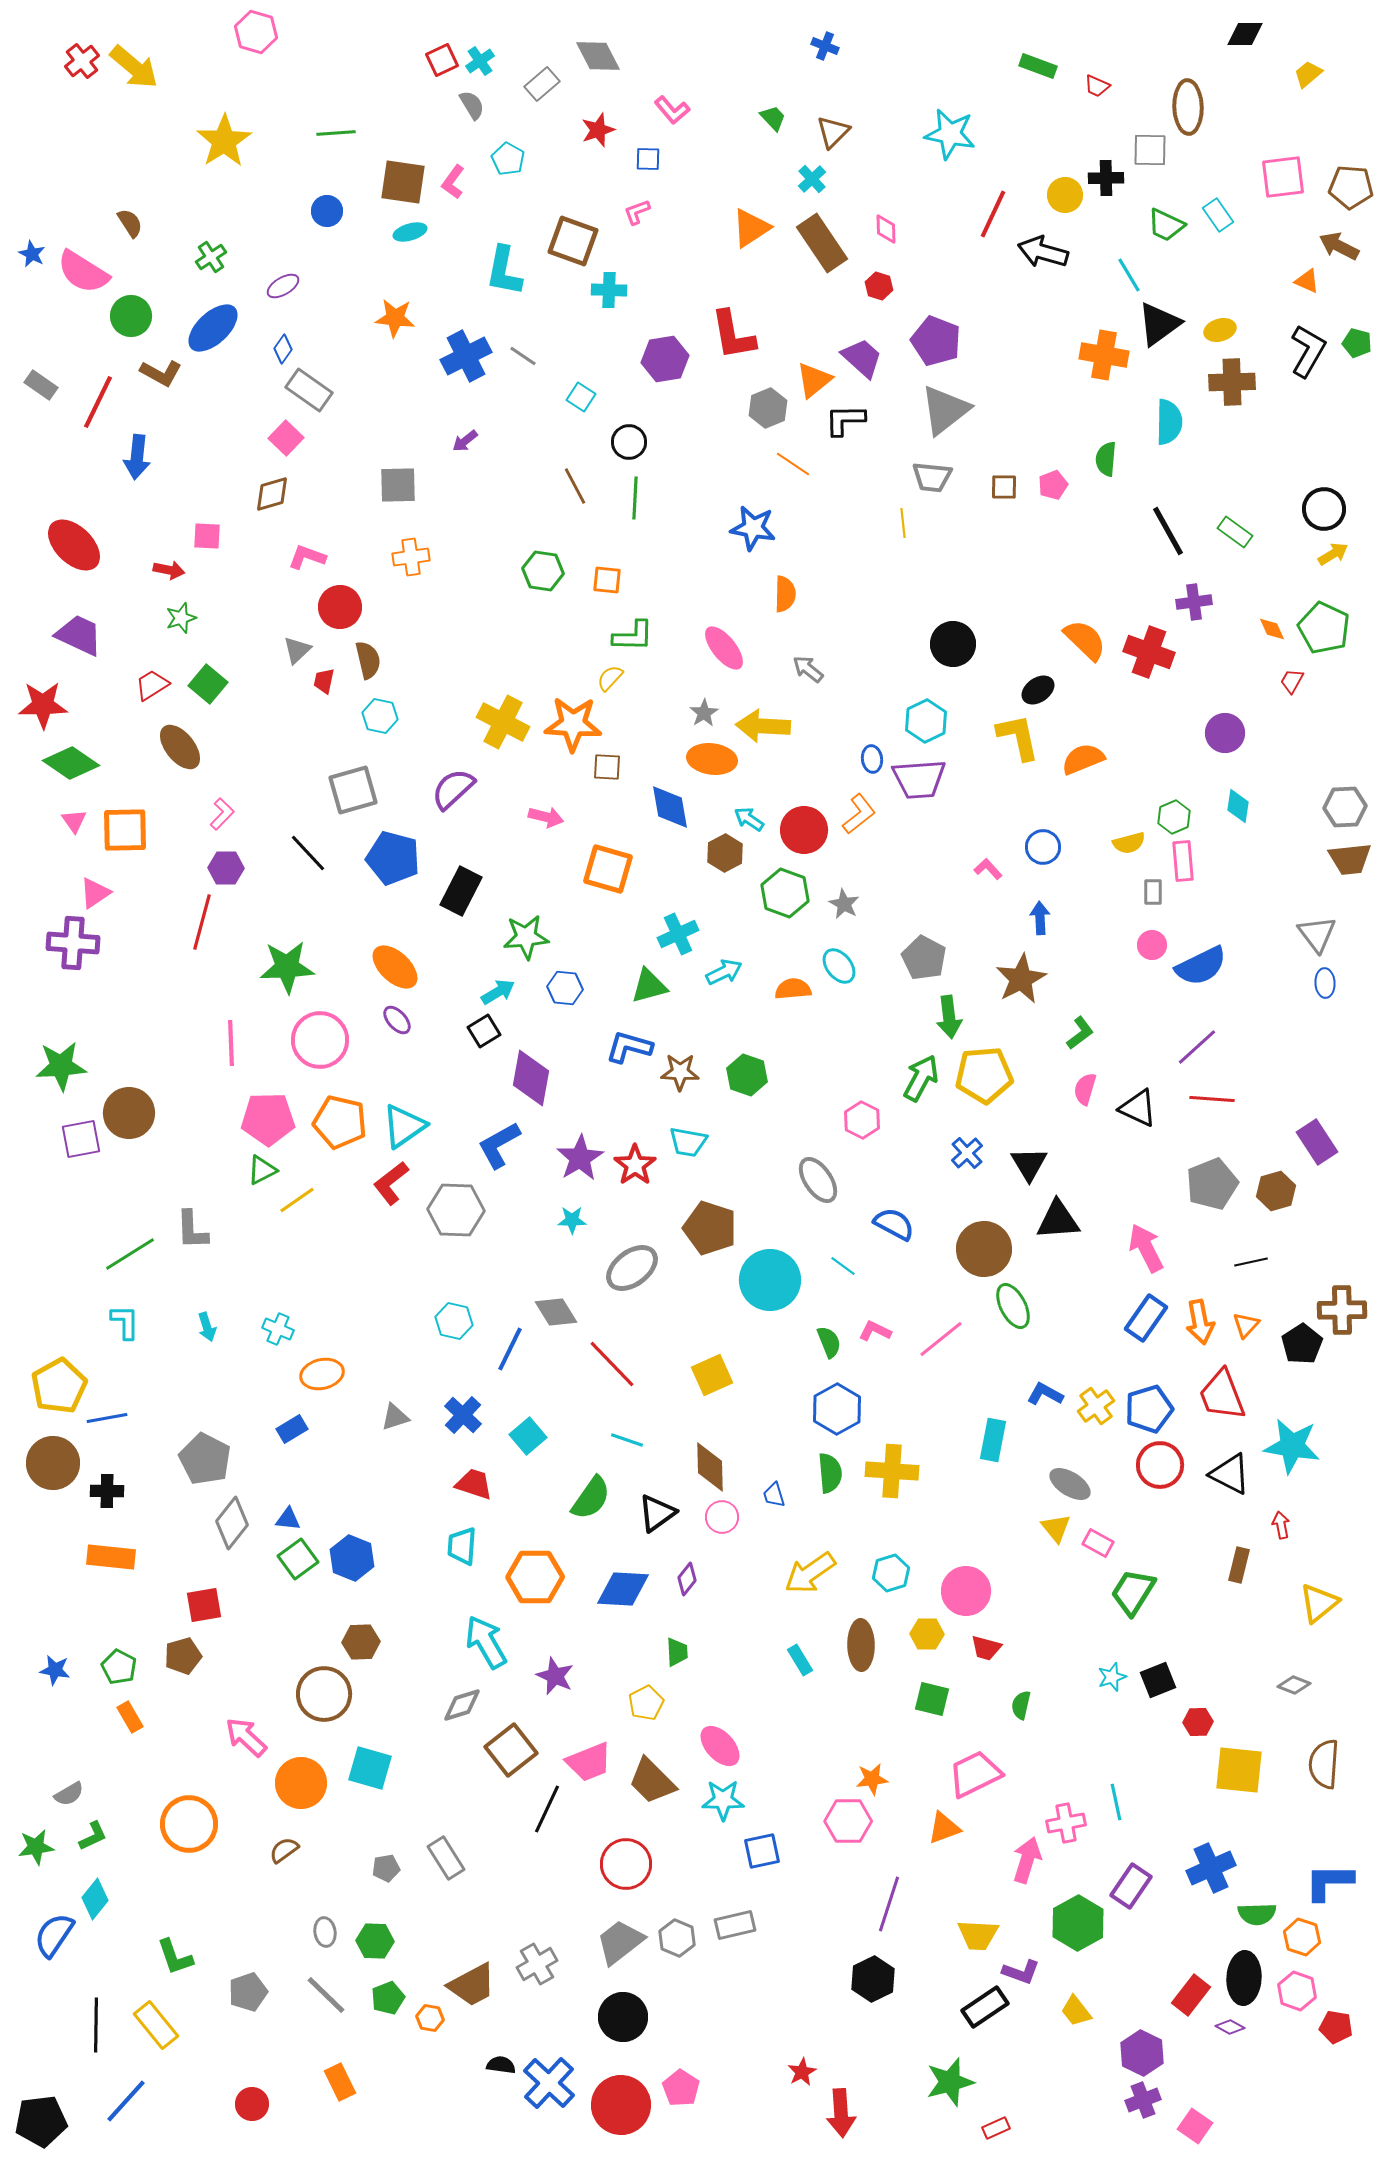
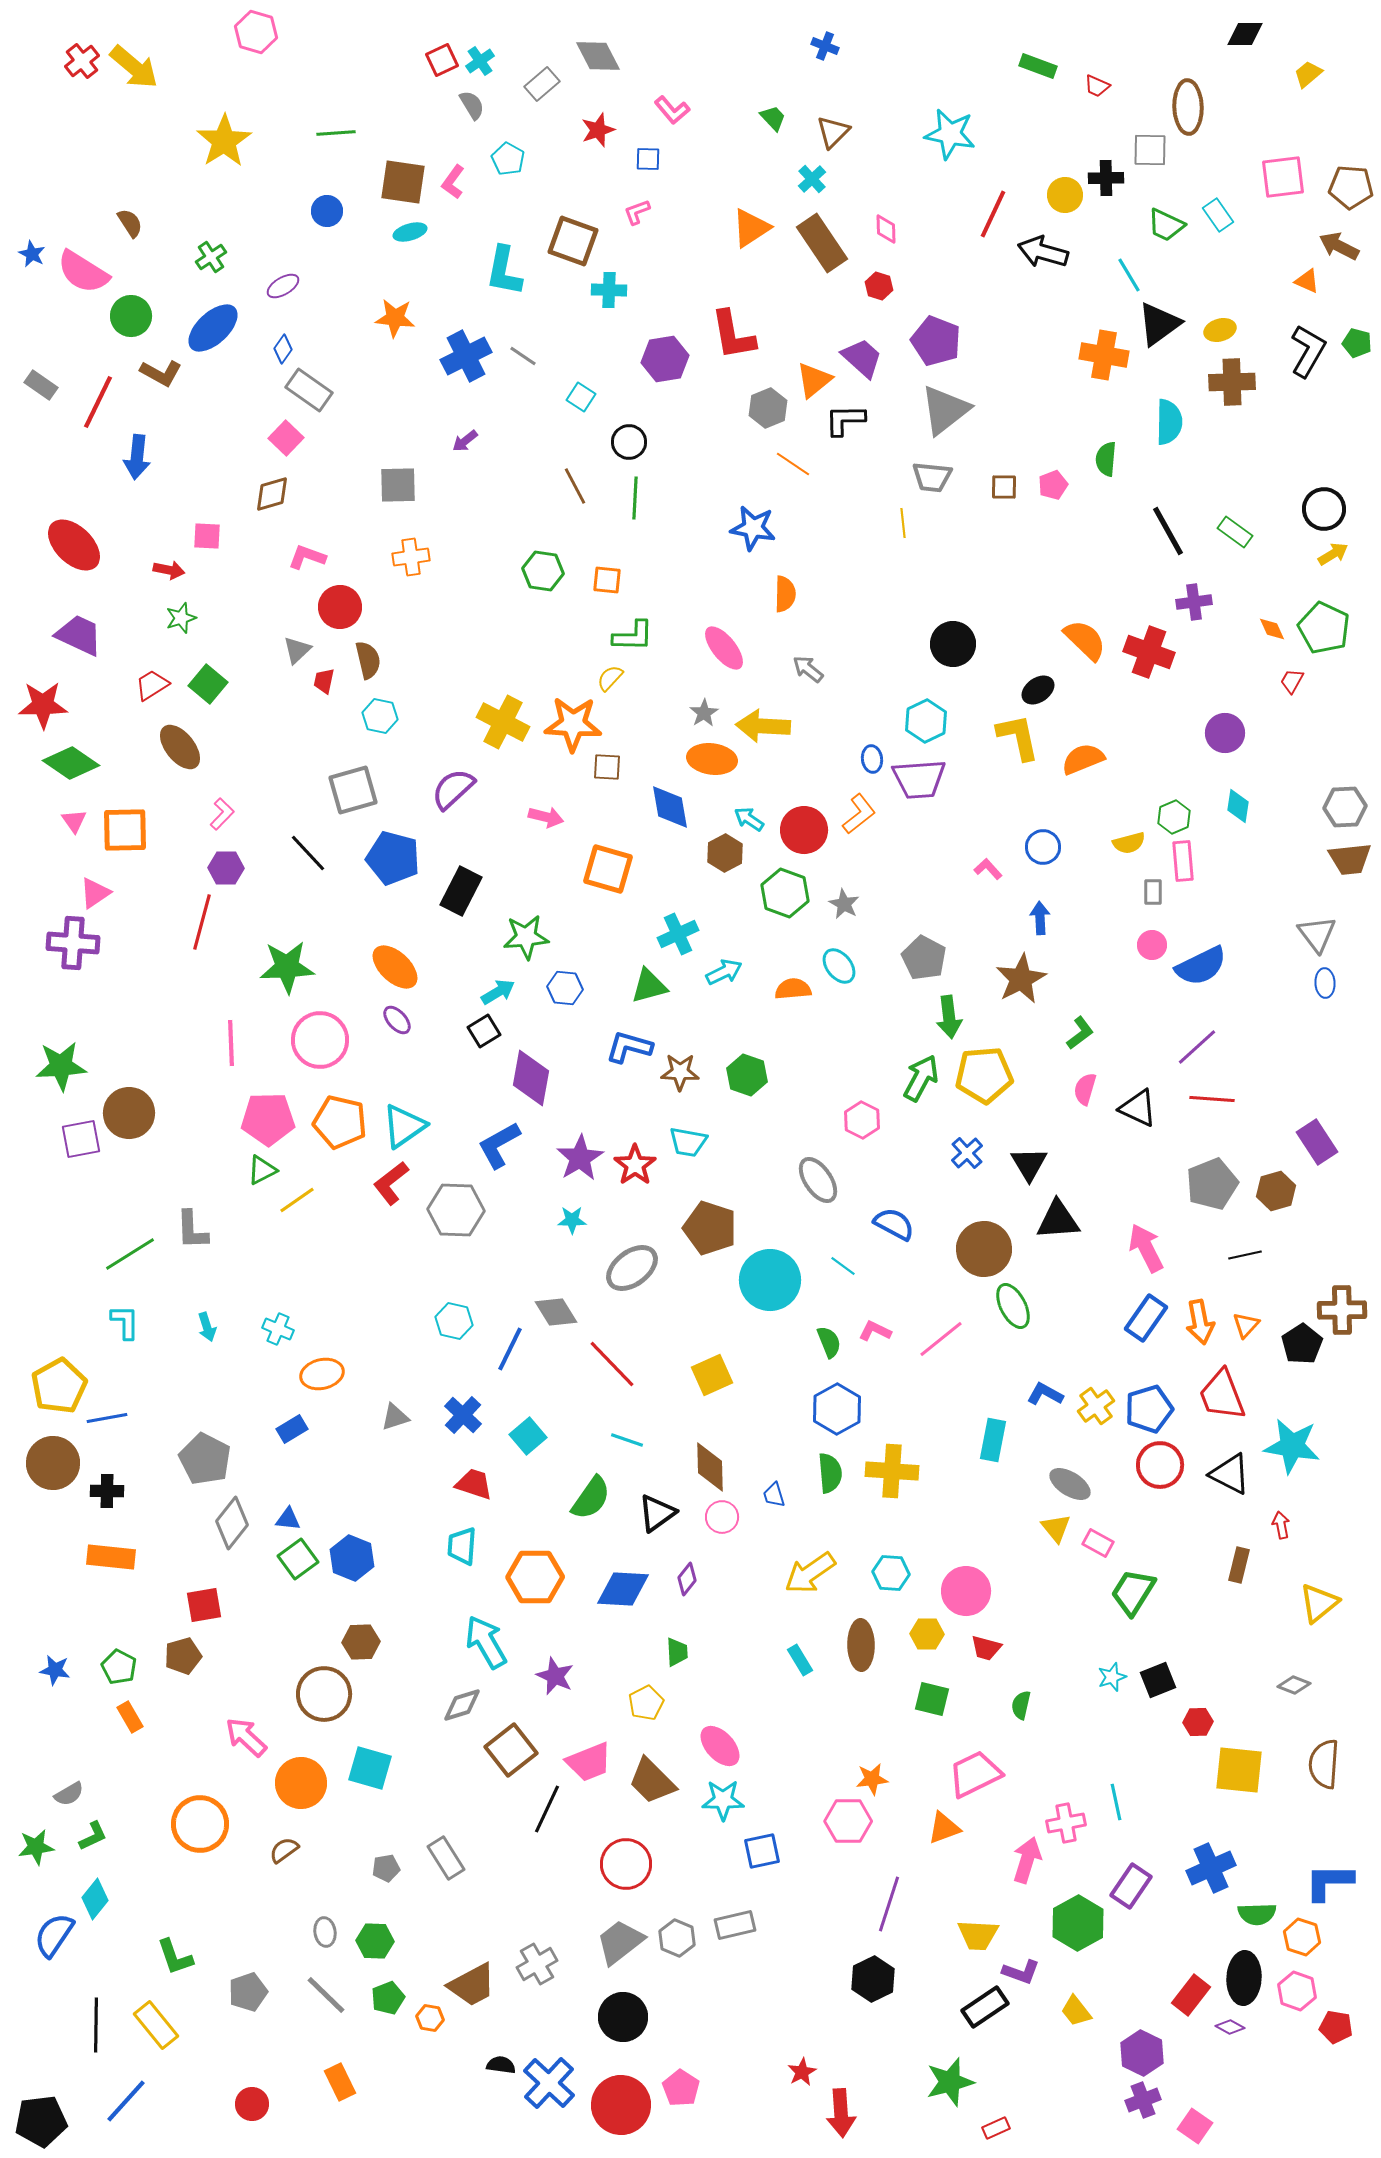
black line at (1251, 1262): moved 6 px left, 7 px up
cyan hexagon at (891, 1573): rotated 21 degrees clockwise
orange circle at (189, 1824): moved 11 px right
